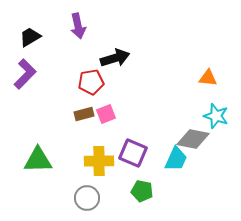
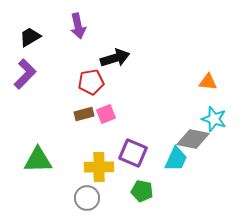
orange triangle: moved 4 px down
cyan star: moved 2 px left, 3 px down
yellow cross: moved 6 px down
